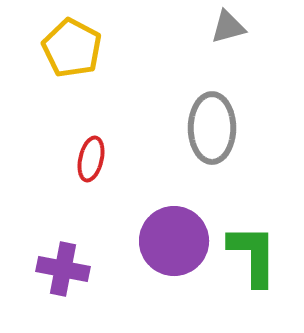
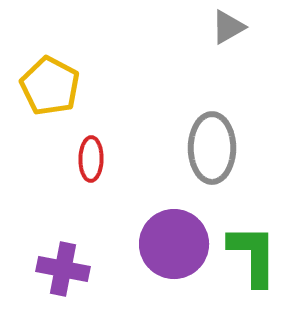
gray triangle: rotated 15 degrees counterclockwise
yellow pentagon: moved 22 px left, 38 px down
gray ellipse: moved 20 px down
red ellipse: rotated 12 degrees counterclockwise
purple circle: moved 3 px down
